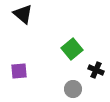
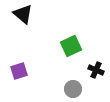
green square: moved 1 px left, 3 px up; rotated 15 degrees clockwise
purple square: rotated 12 degrees counterclockwise
